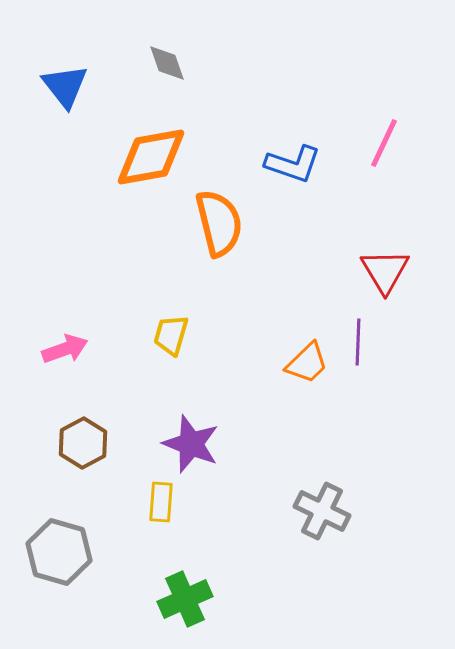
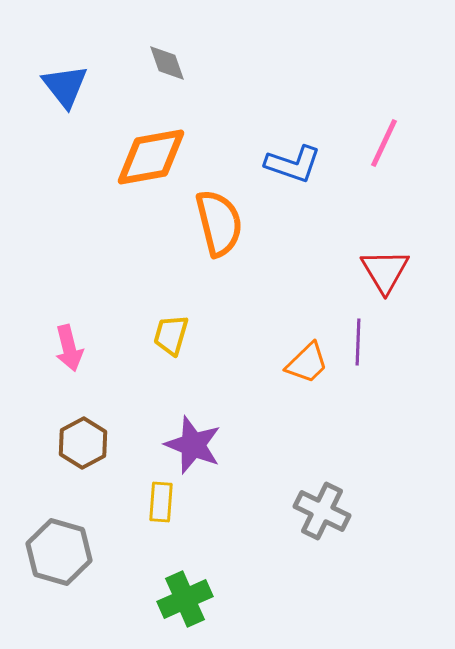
pink arrow: moved 4 px right, 1 px up; rotated 96 degrees clockwise
purple star: moved 2 px right, 1 px down
